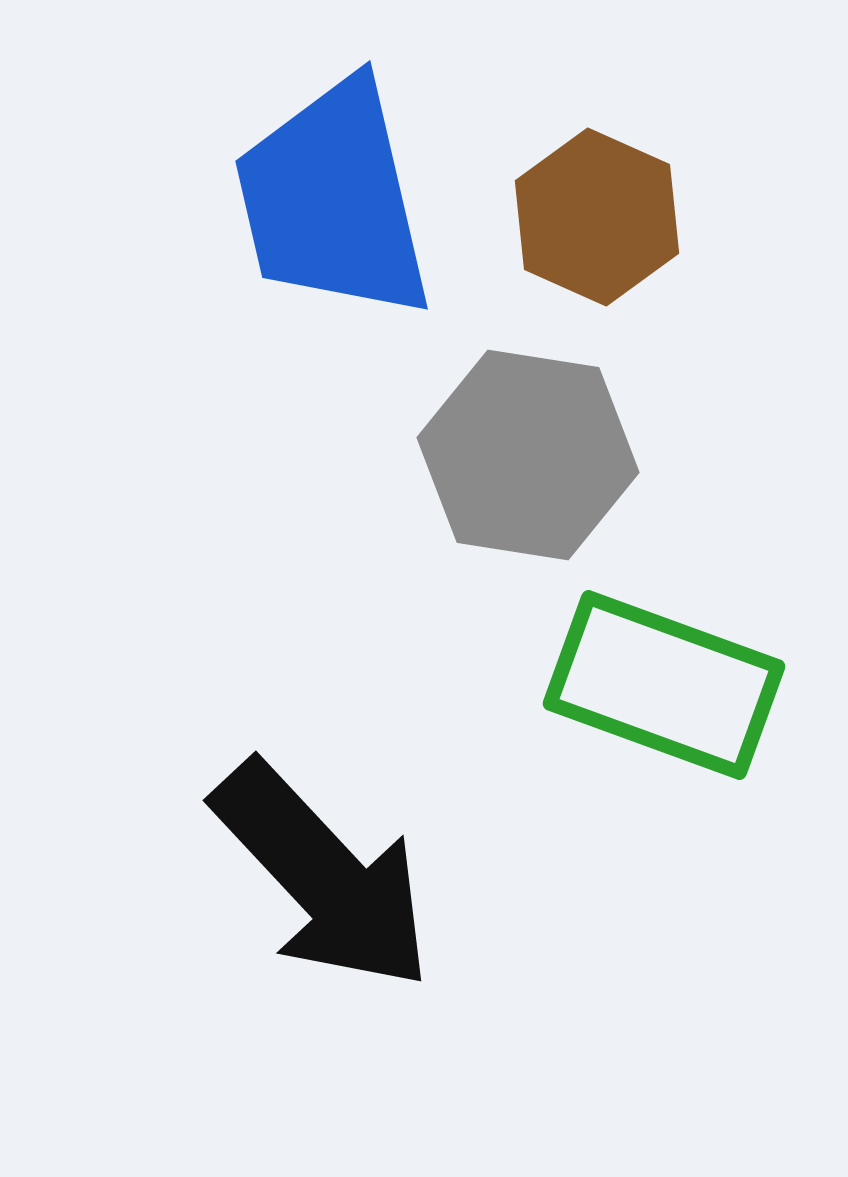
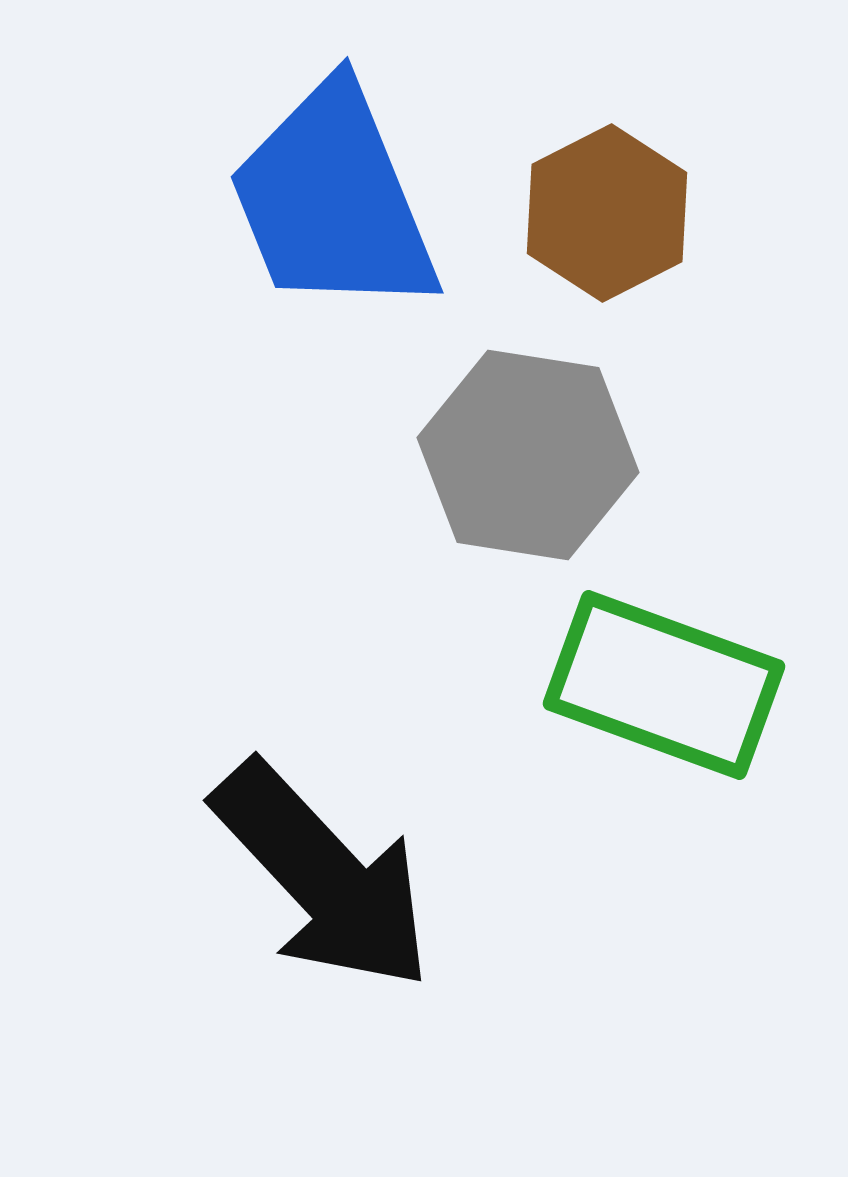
blue trapezoid: rotated 9 degrees counterclockwise
brown hexagon: moved 10 px right, 4 px up; rotated 9 degrees clockwise
